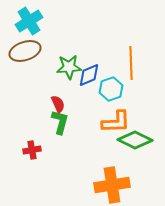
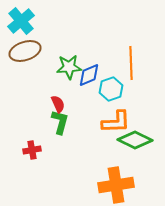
cyan cross: moved 8 px left; rotated 8 degrees counterclockwise
orange cross: moved 4 px right
